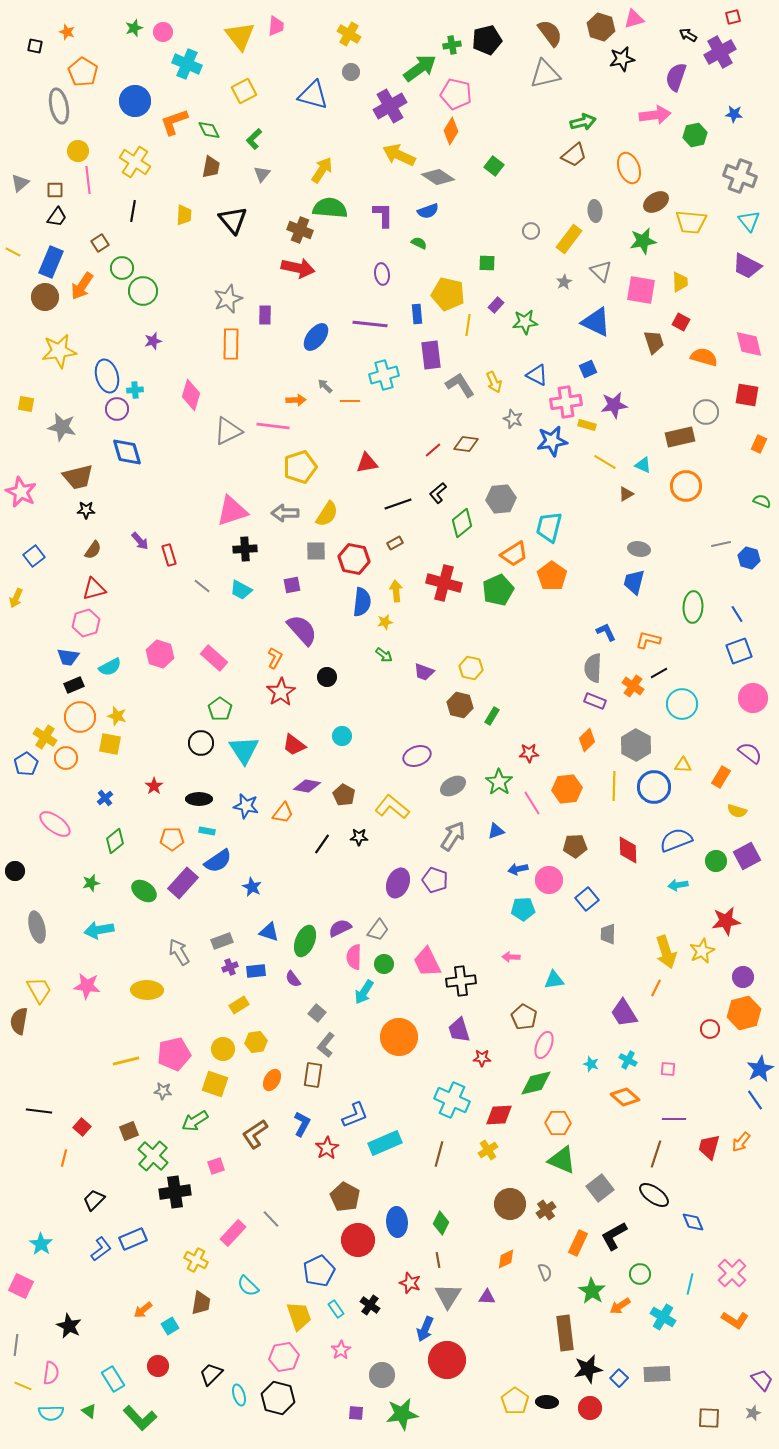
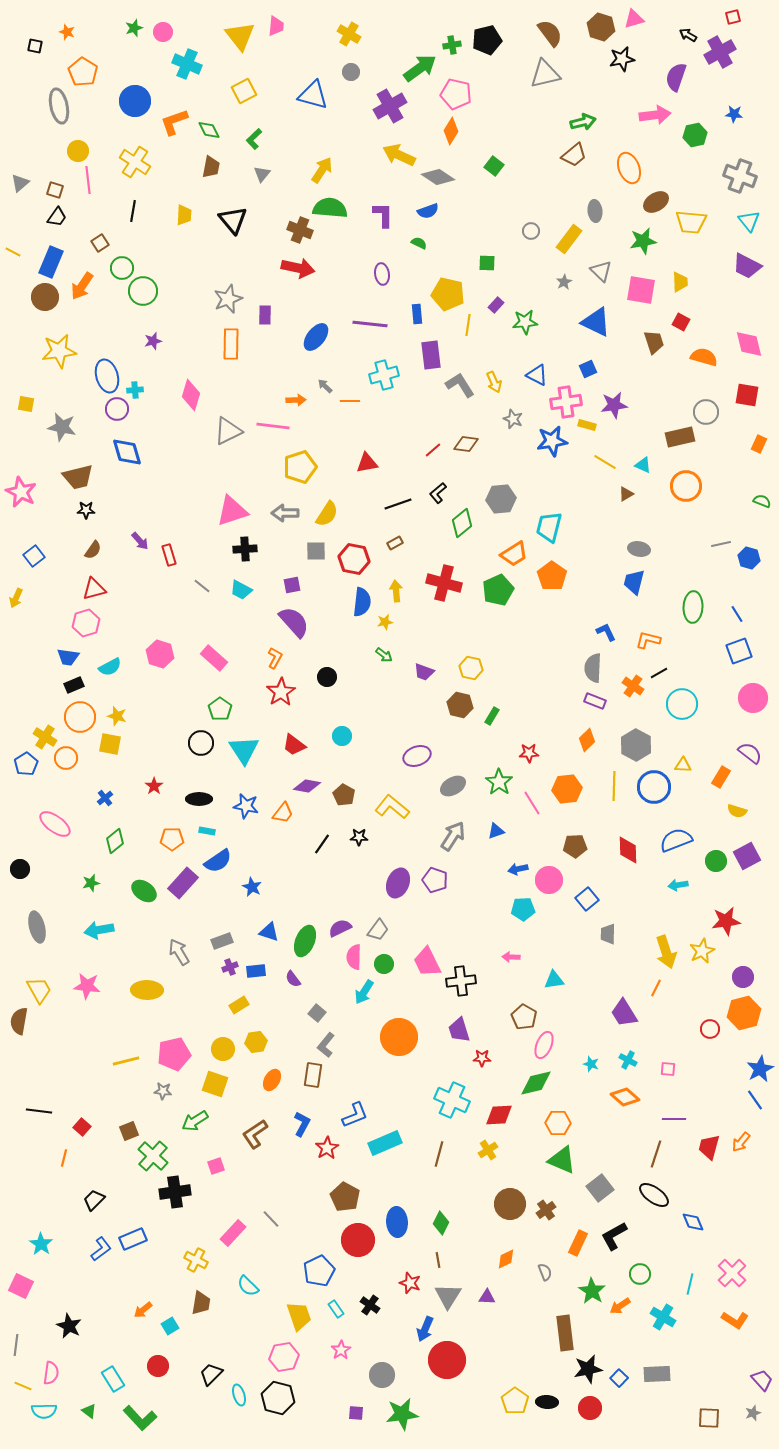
brown square at (55, 190): rotated 18 degrees clockwise
purple semicircle at (302, 630): moved 8 px left, 8 px up
black circle at (15, 871): moved 5 px right, 2 px up
cyan semicircle at (51, 1413): moved 7 px left, 2 px up
